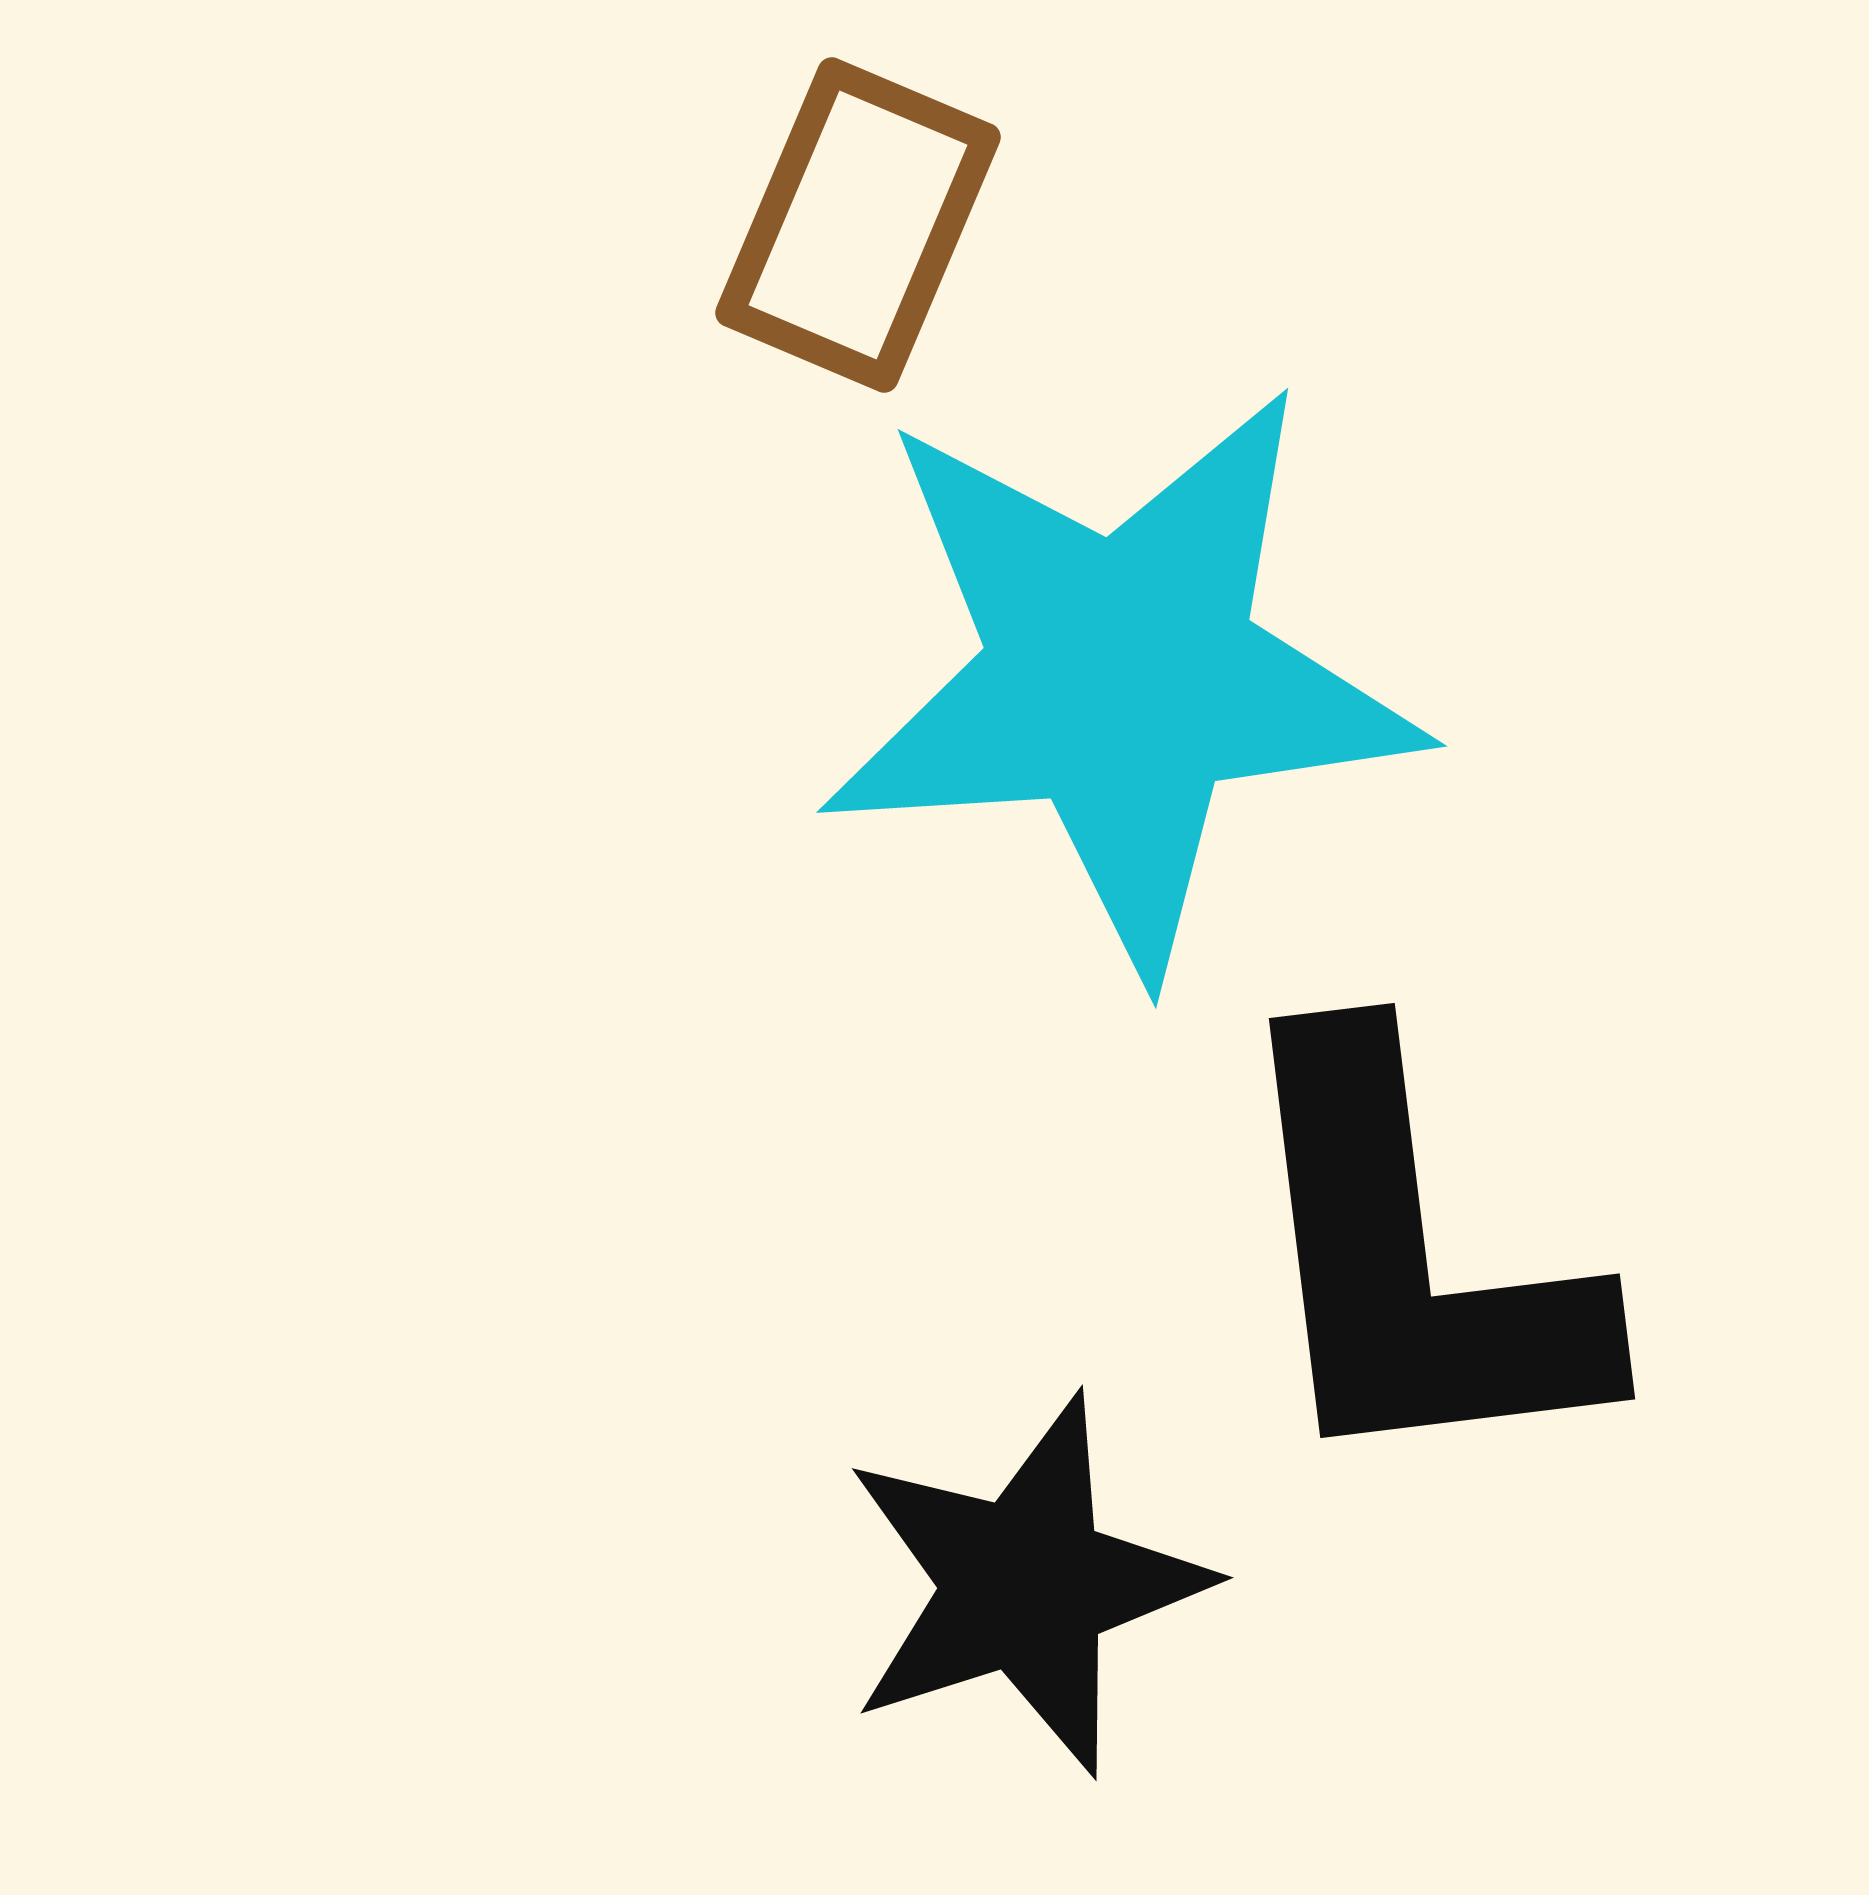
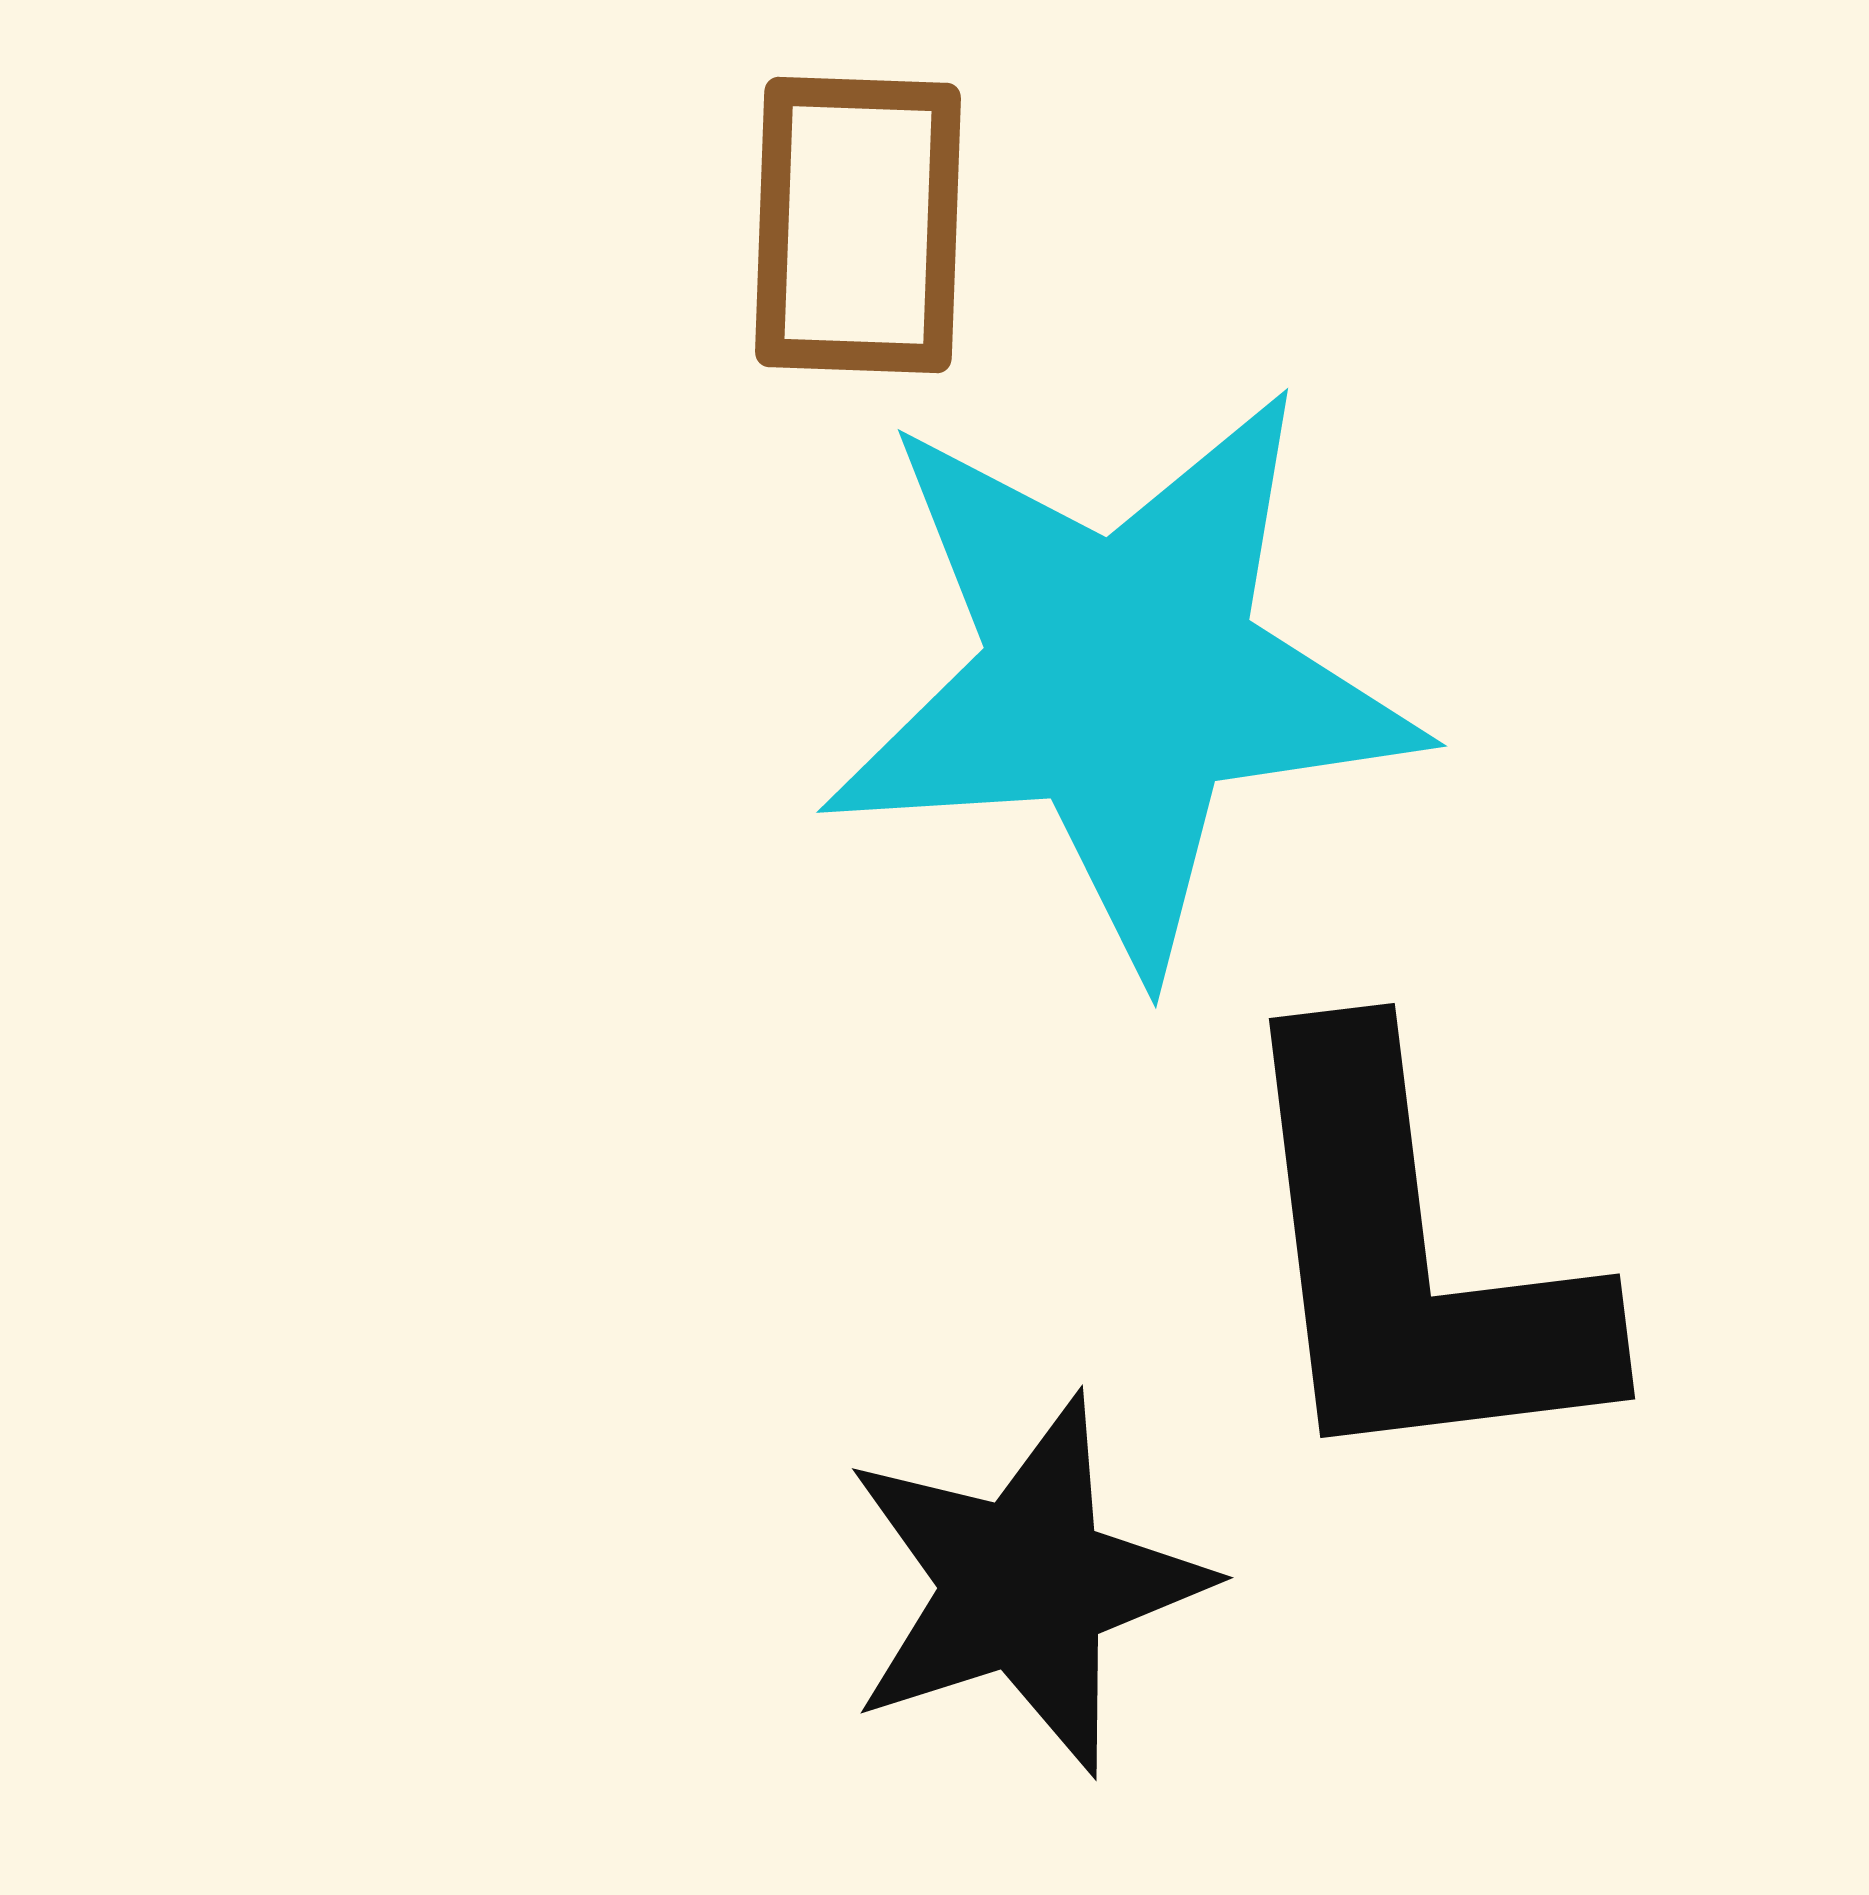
brown rectangle: rotated 21 degrees counterclockwise
